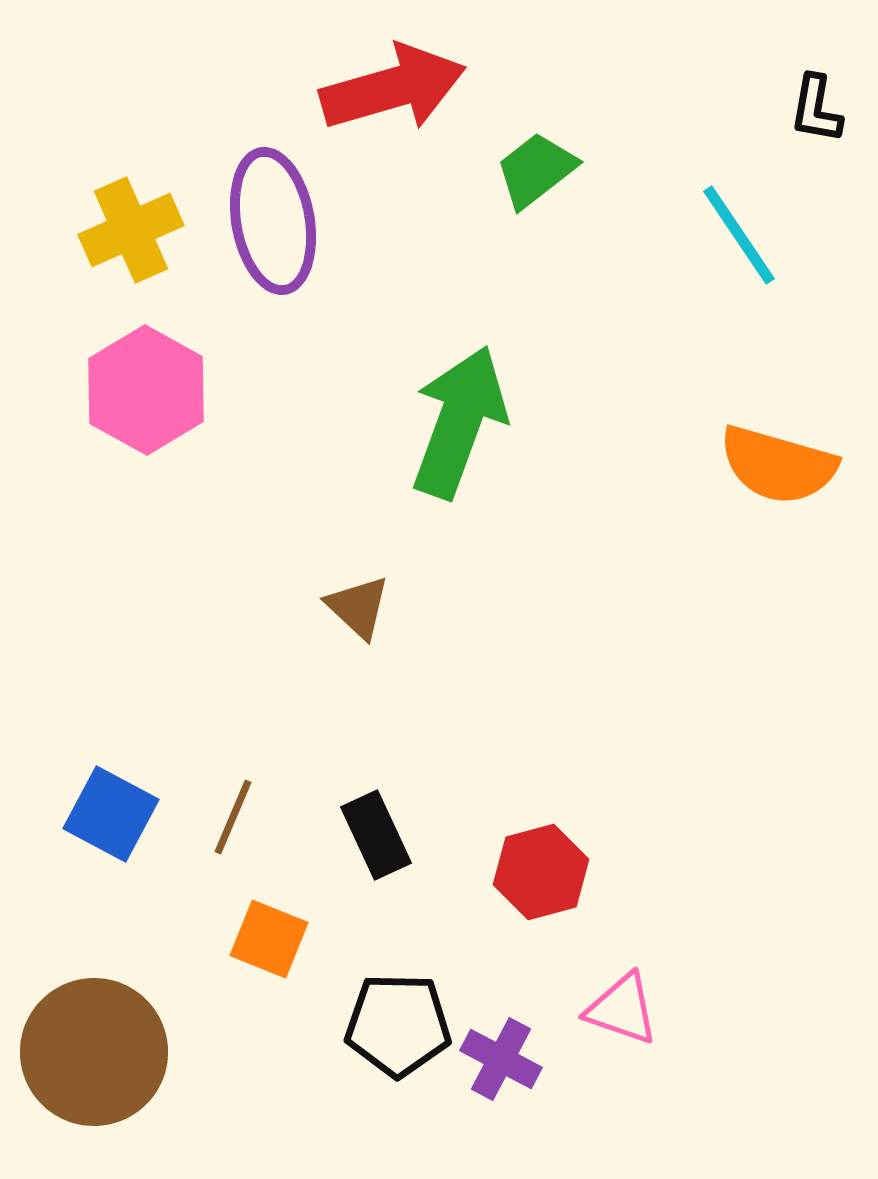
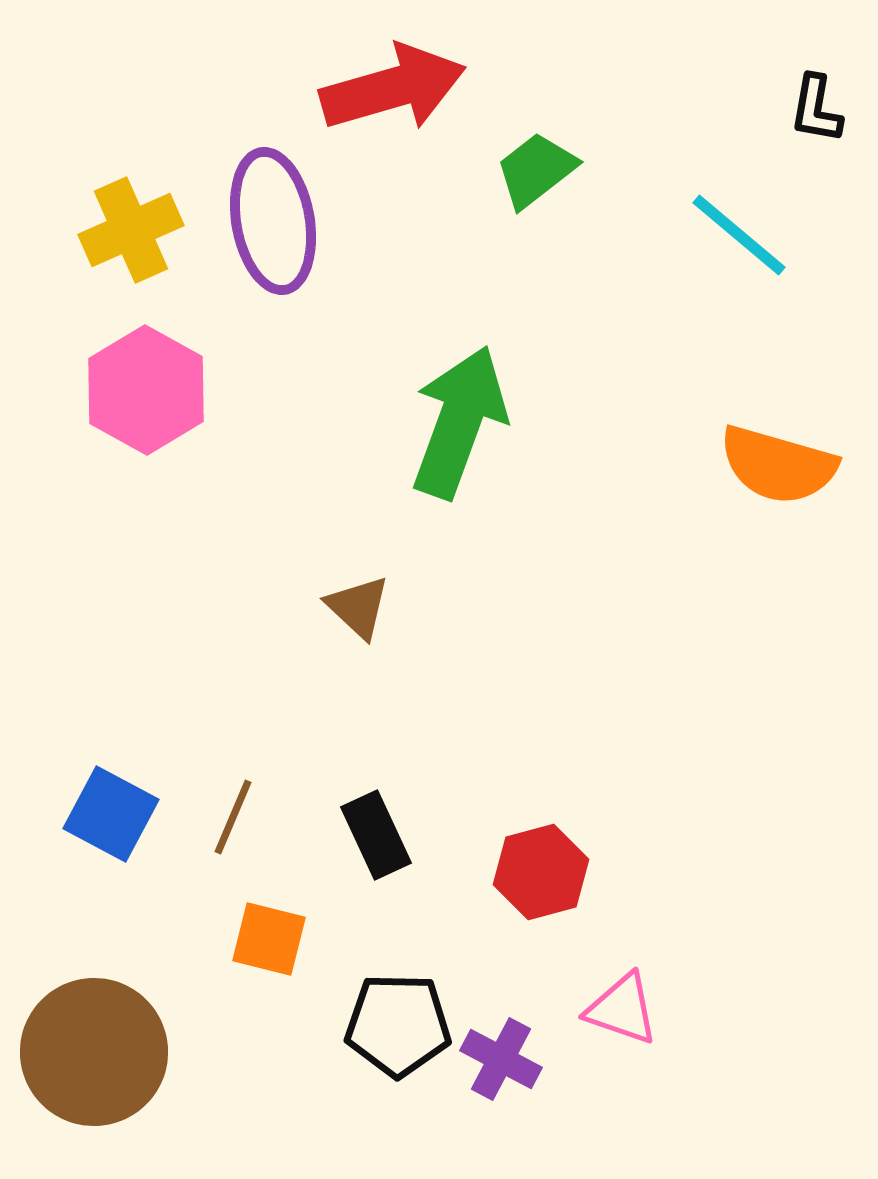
cyan line: rotated 16 degrees counterclockwise
orange square: rotated 8 degrees counterclockwise
